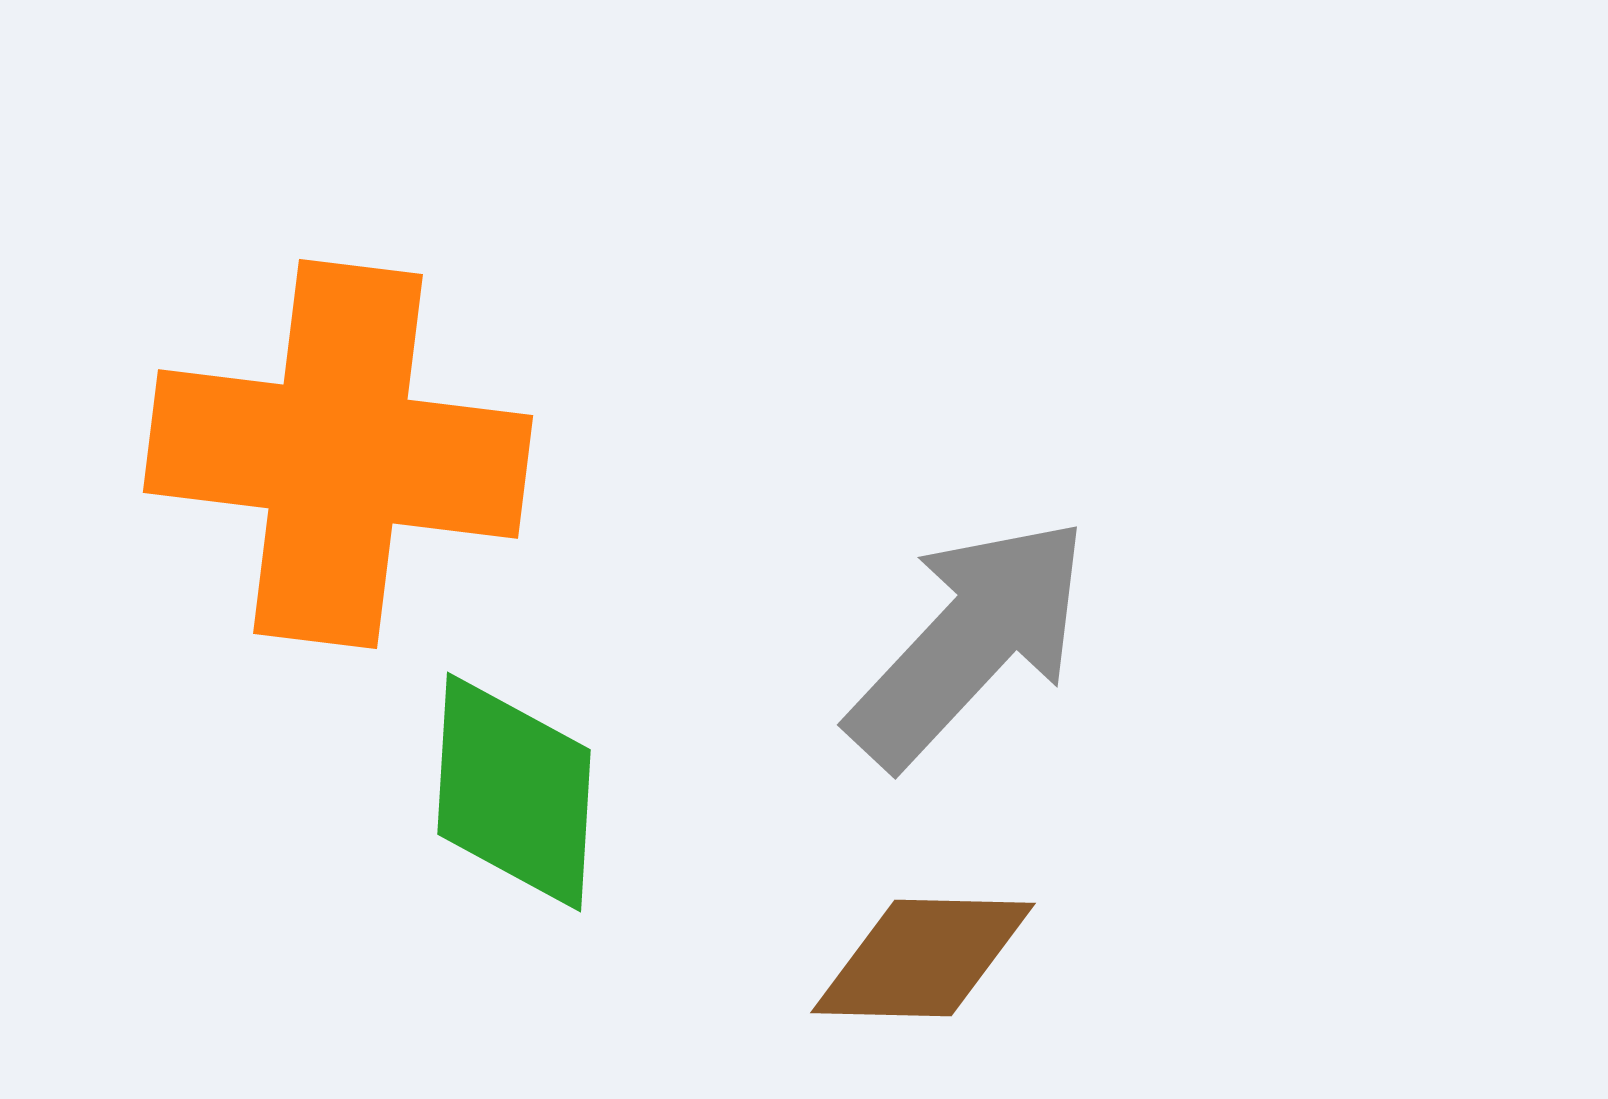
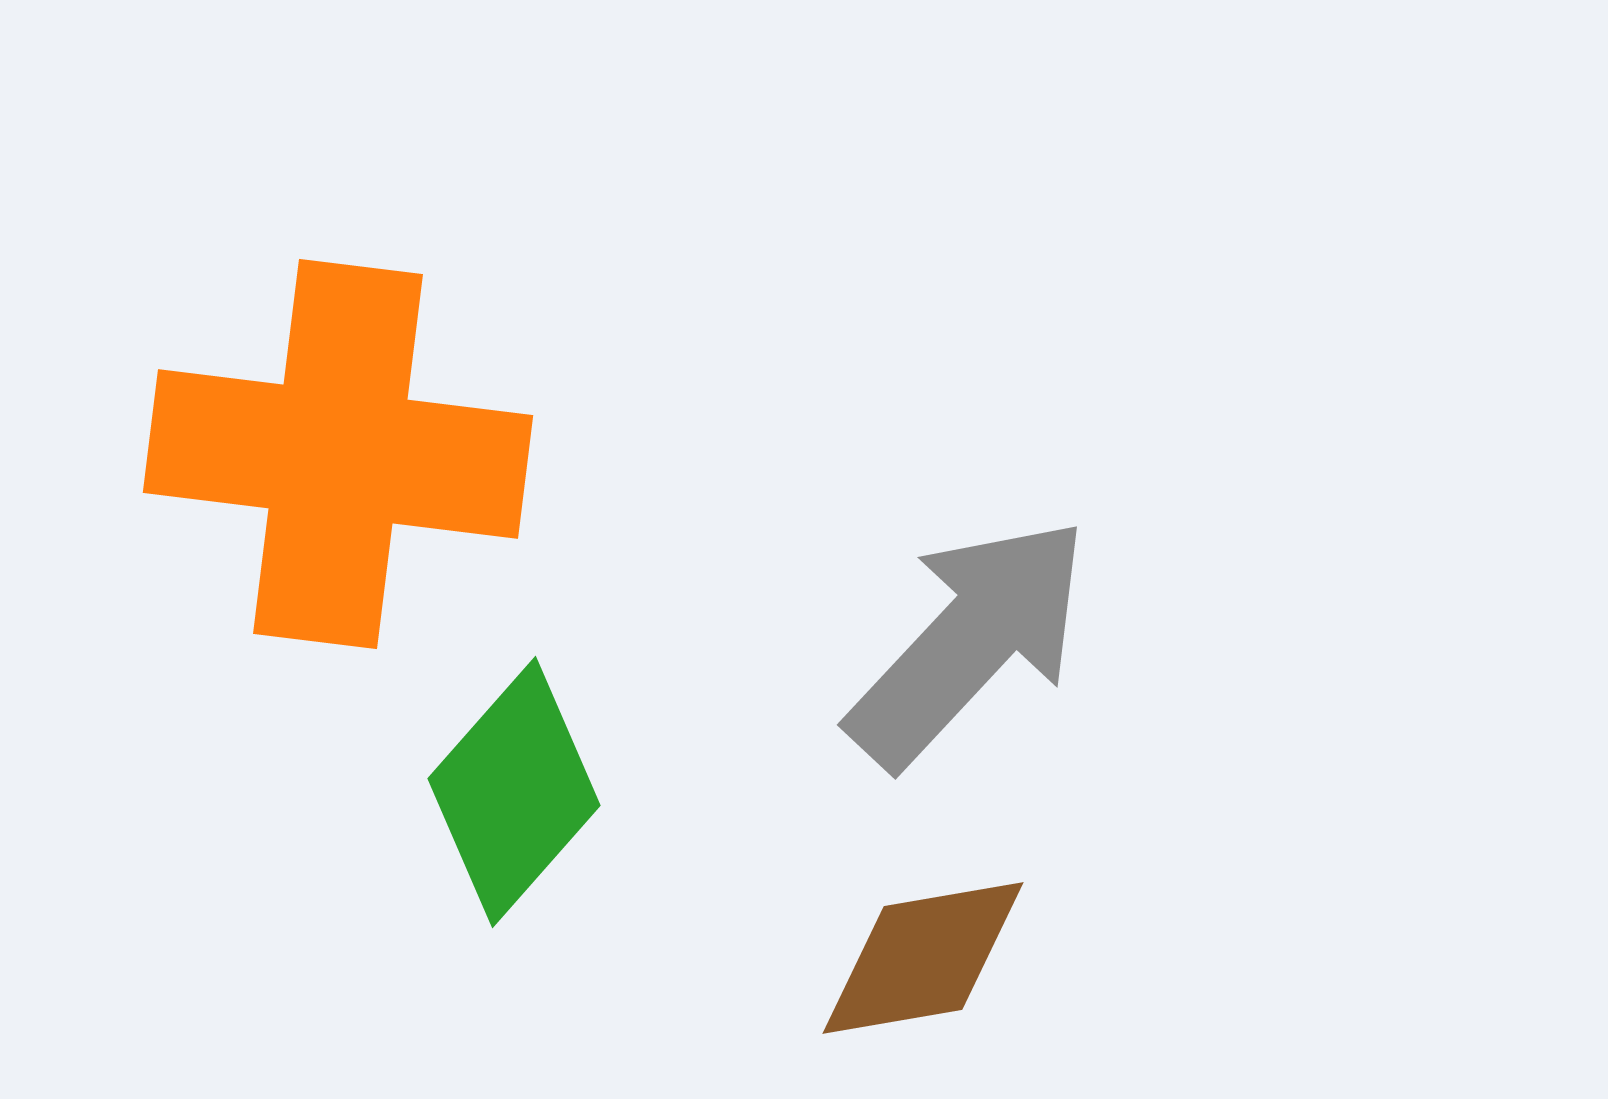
green diamond: rotated 38 degrees clockwise
brown diamond: rotated 11 degrees counterclockwise
